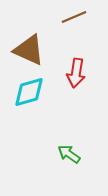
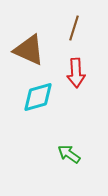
brown line: moved 11 px down; rotated 50 degrees counterclockwise
red arrow: rotated 12 degrees counterclockwise
cyan diamond: moved 9 px right, 5 px down
